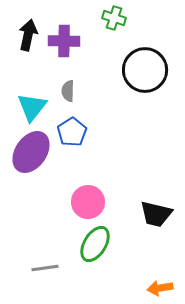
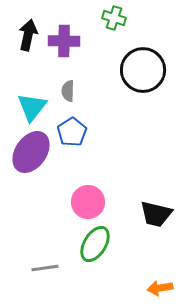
black circle: moved 2 px left
